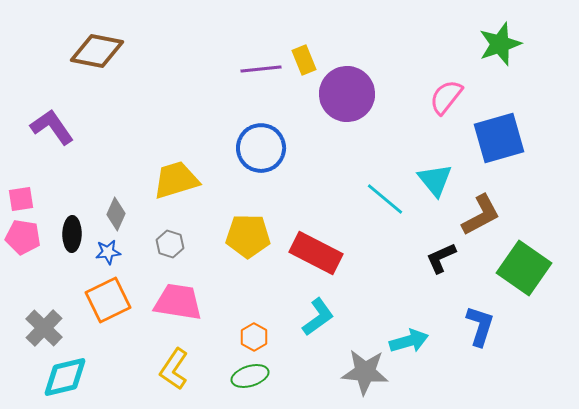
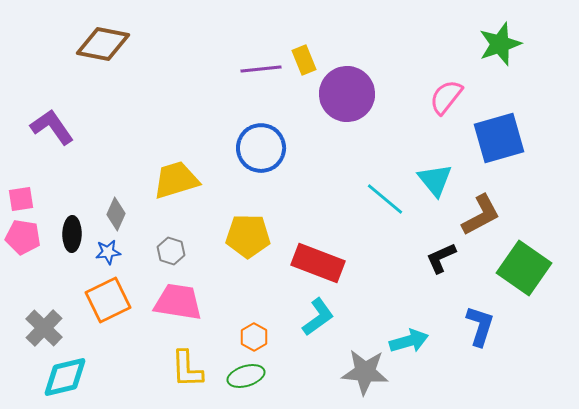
brown diamond: moved 6 px right, 7 px up
gray hexagon: moved 1 px right, 7 px down
red rectangle: moved 2 px right, 10 px down; rotated 6 degrees counterclockwise
yellow L-shape: moved 13 px right; rotated 36 degrees counterclockwise
green ellipse: moved 4 px left
